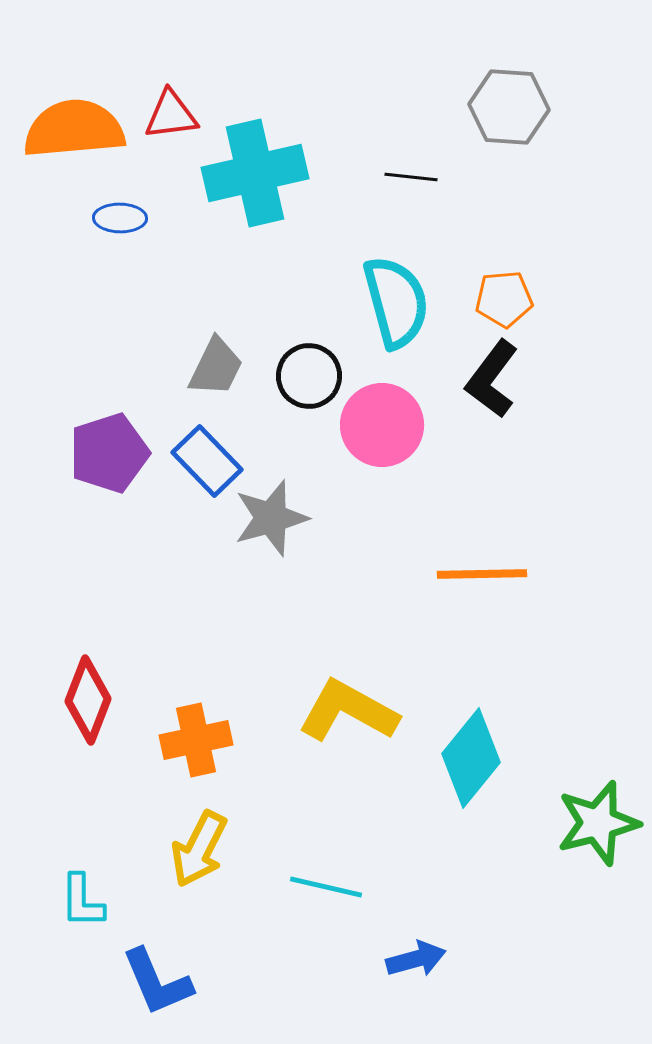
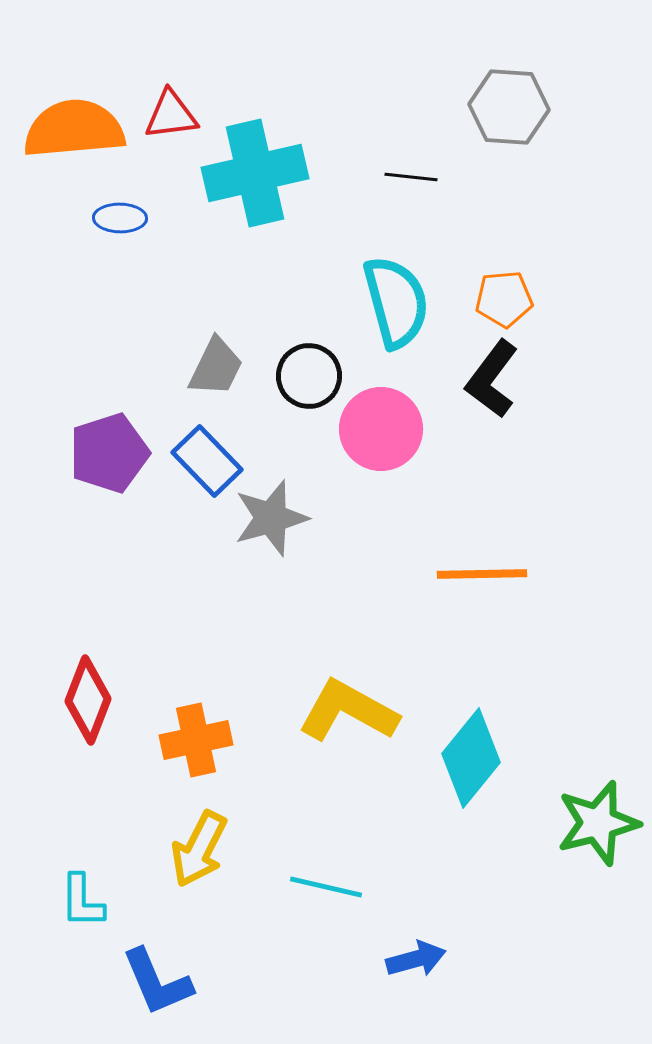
pink circle: moved 1 px left, 4 px down
